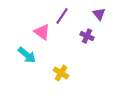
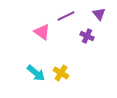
purple line: moved 4 px right; rotated 30 degrees clockwise
cyan arrow: moved 9 px right, 18 px down
